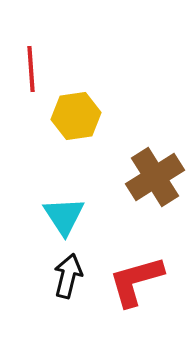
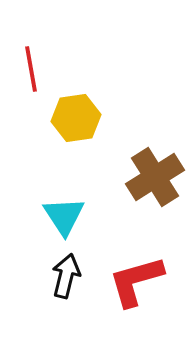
red line: rotated 6 degrees counterclockwise
yellow hexagon: moved 2 px down
black arrow: moved 2 px left
